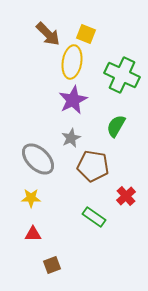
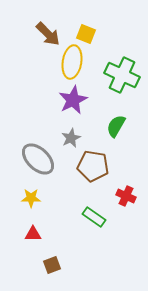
red cross: rotated 24 degrees counterclockwise
